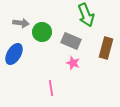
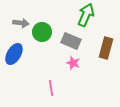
green arrow: rotated 135 degrees counterclockwise
